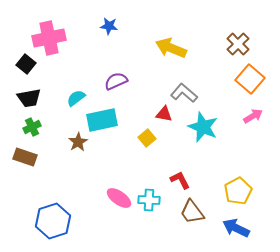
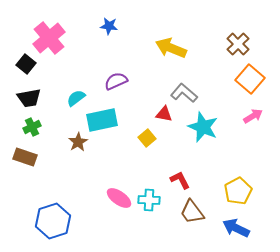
pink cross: rotated 28 degrees counterclockwise
